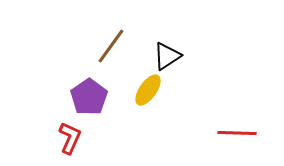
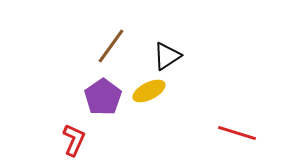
yellow ellipse: moved 1 px right, 1 px down; rotated 28 degrees clockwise
purple pentagon: moved 14 px right
red line: rotated 15 degrees clockwise
red L-shape: moved 4 px right, 2 px down
